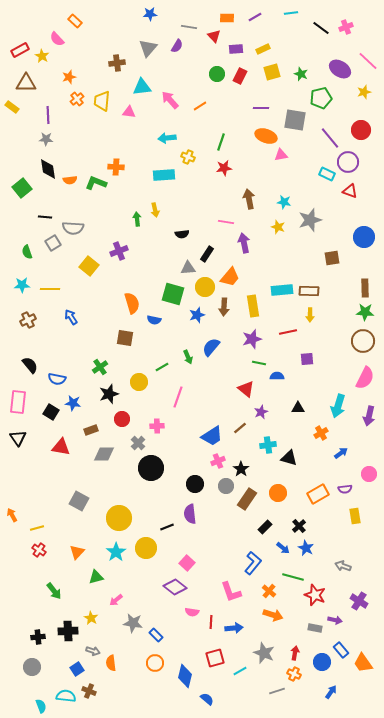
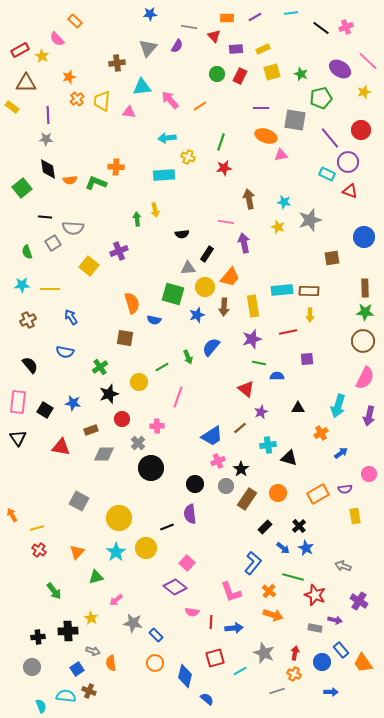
blue semicircle at (57, 379): moved 8 px right, 27 px up
black square at (51, 412): moved 6 px left, 2 px up
blue arrow at (331, 692): rotated 56 degrees clockwise
